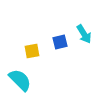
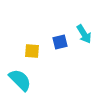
yellow square: rotated 14 degrees clockwise
